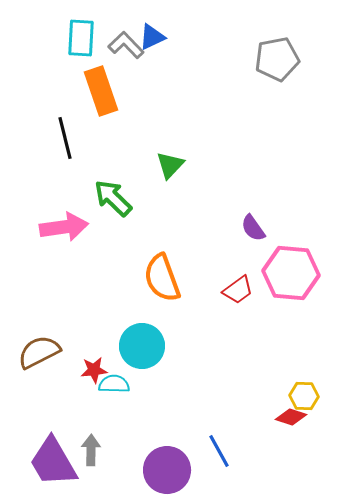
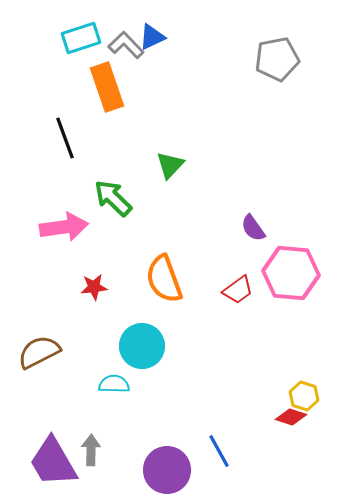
cyan rectangle: rotated 69 degrees clockwise
orange rectangle: moved 6 px right, 4 px up
black line: rotated 6 degrees counterclockwise
orange semicircle: moved 2 px right, 1 px down
red star: moved 83 px up
yellow hexagon: rotated 16 degrees clockwise
